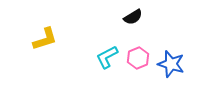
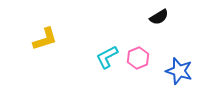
black semicircle: moved 26 px right
blue star: moved 8 px right, 7 px down
